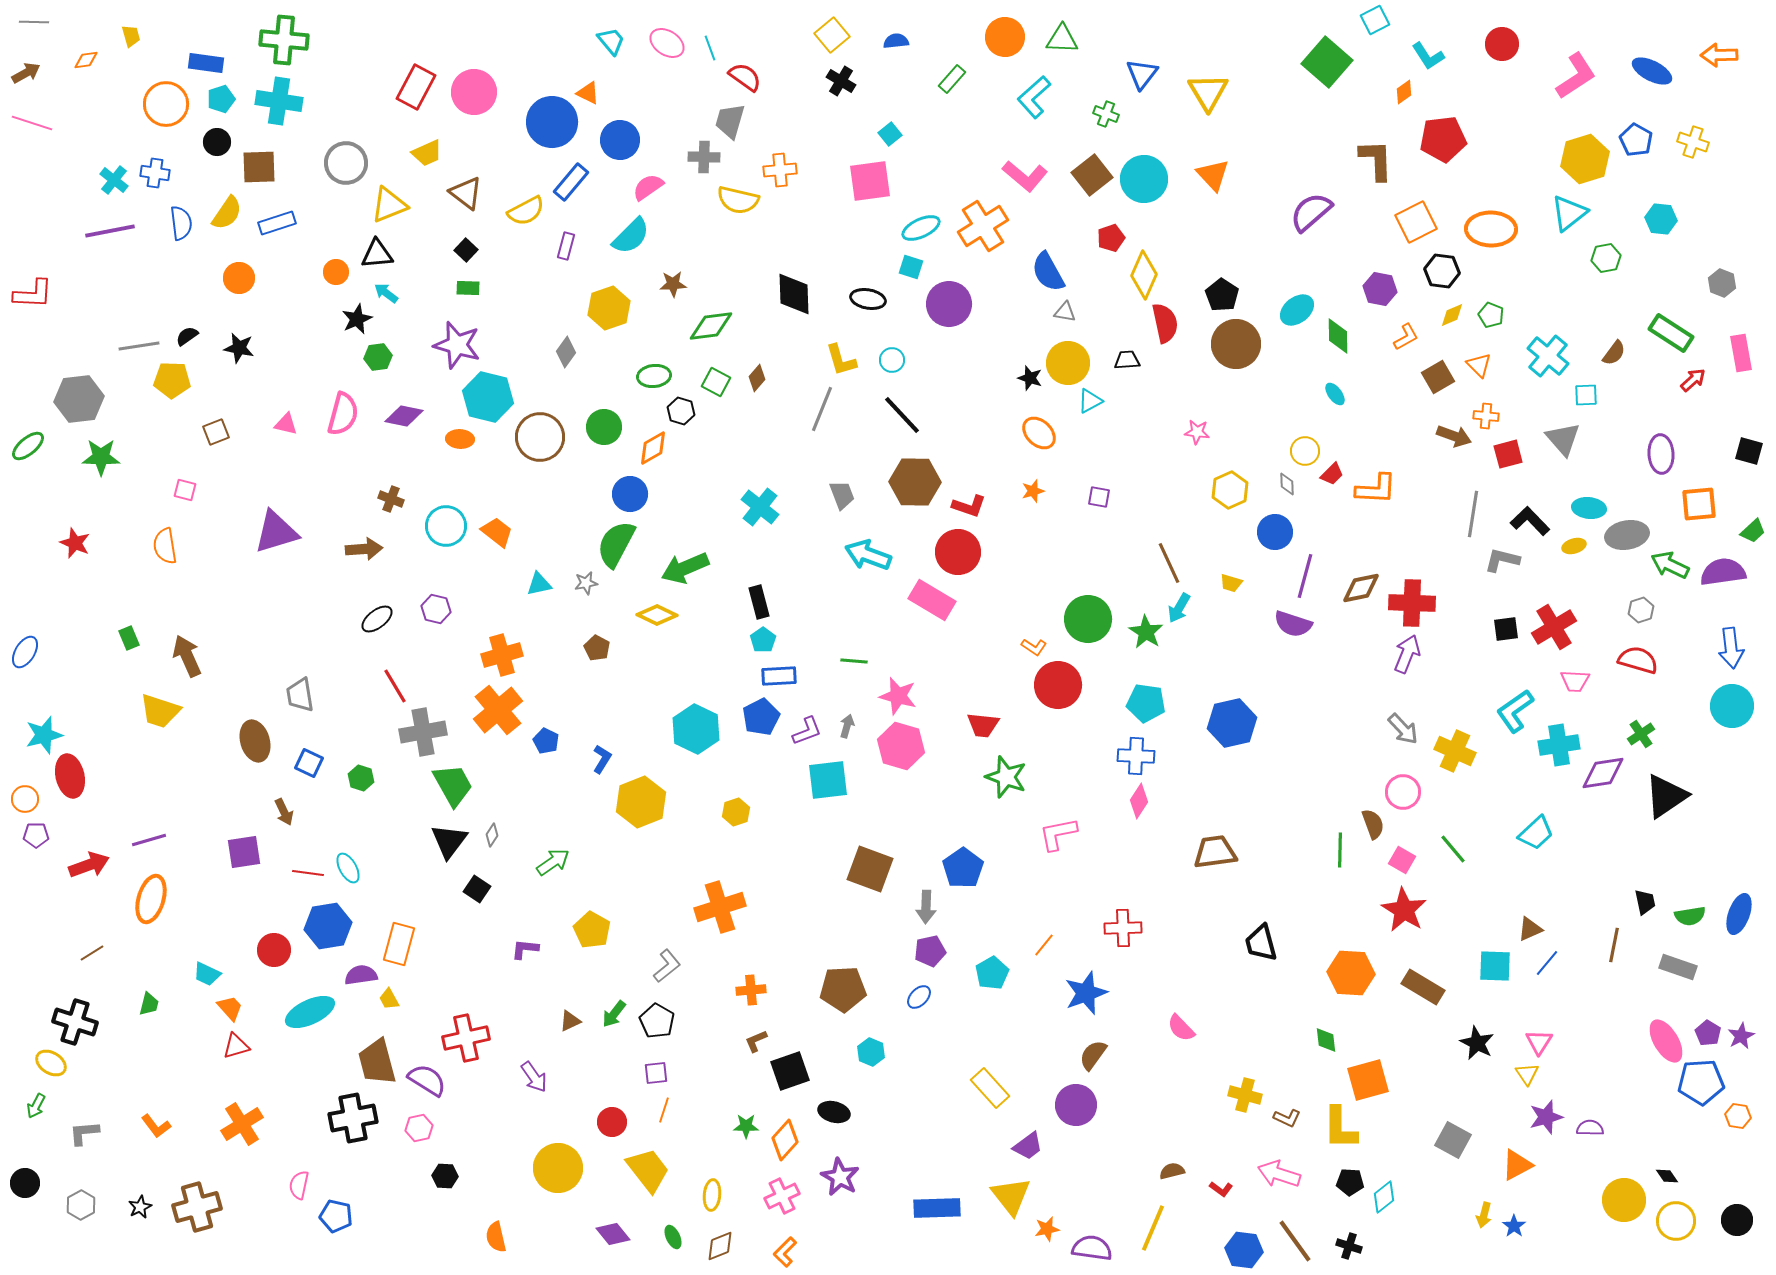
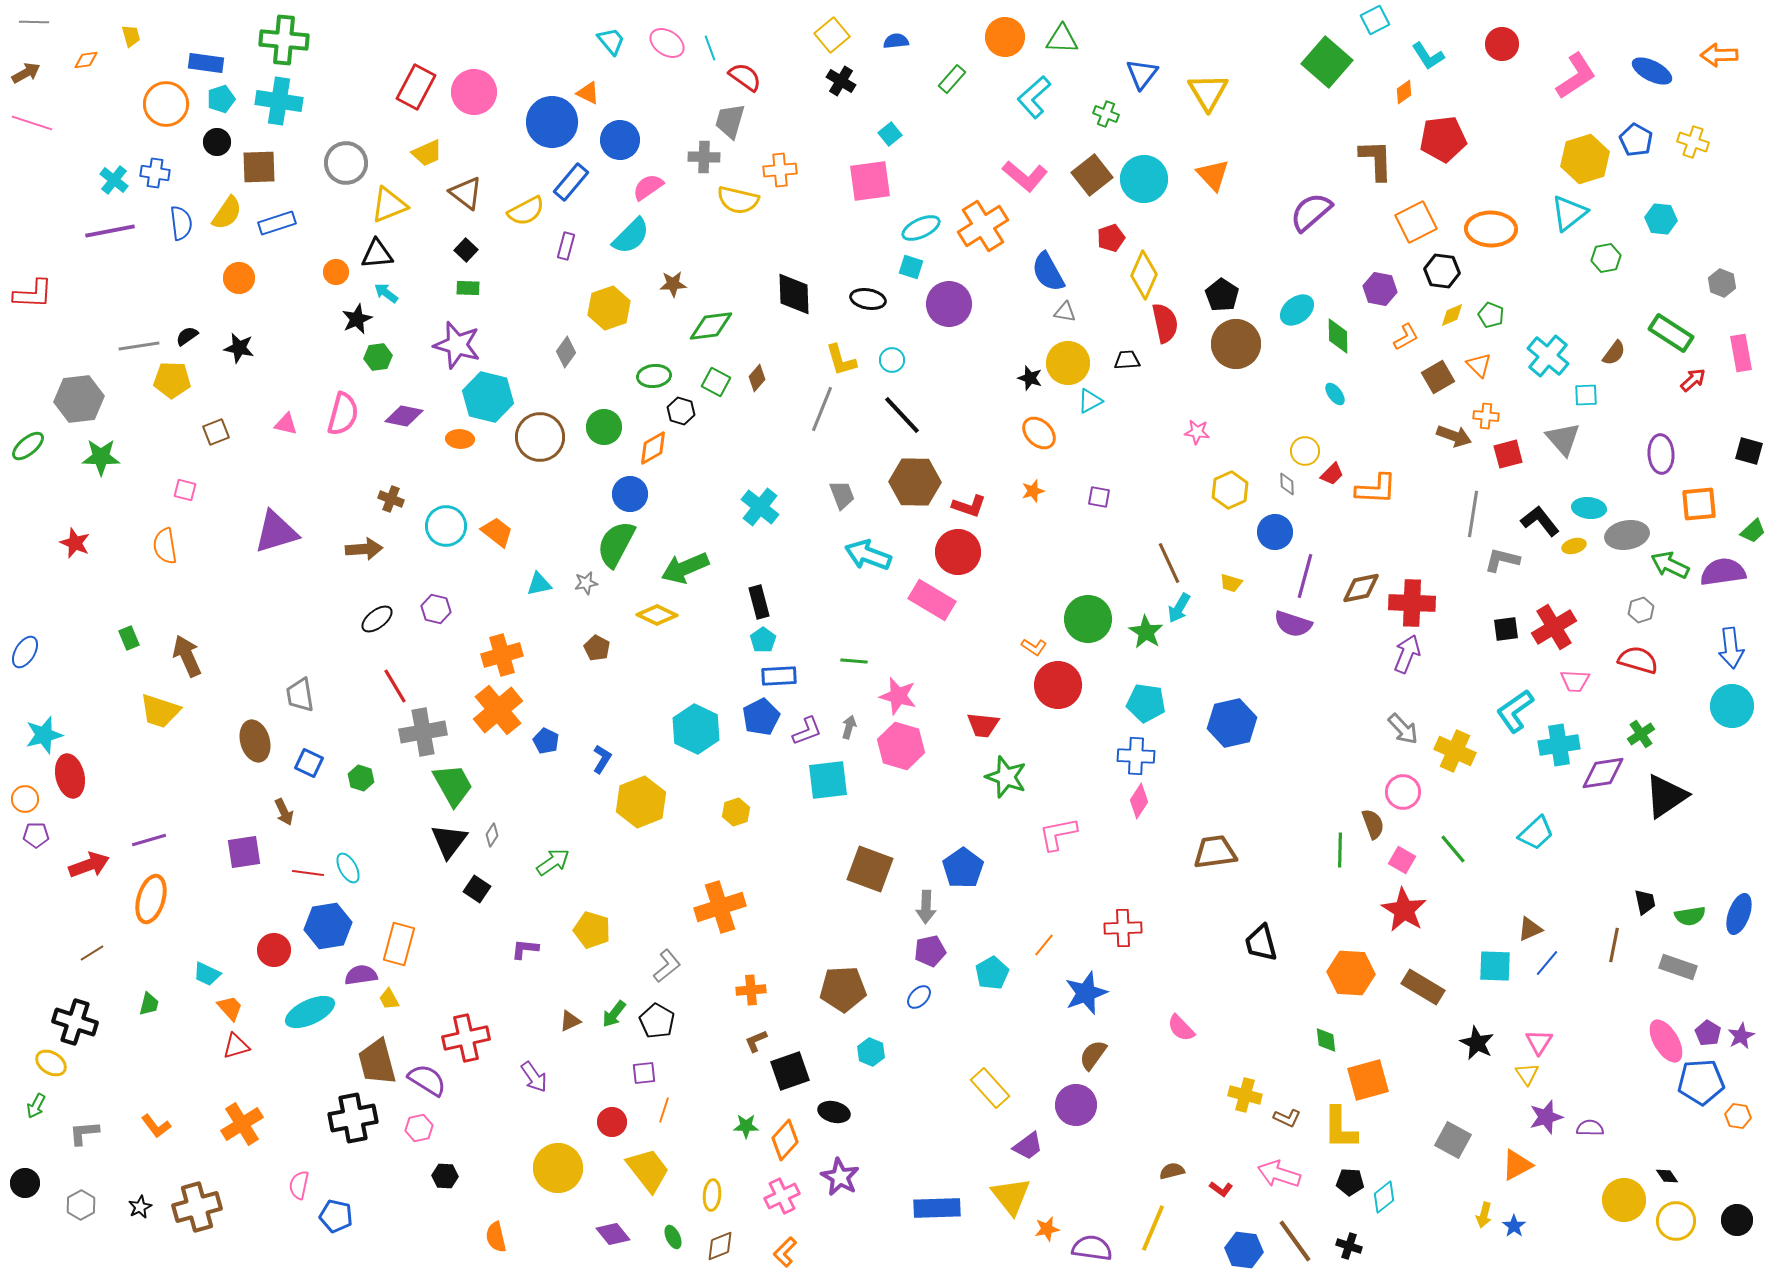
black L-shape at (1530, 521): moved 10 px right; rotated 6 degrees clockwise
gray arrow at (847, 726): moved 2 px right, 1 px down
yellow pentagon at (592, 930): rotated 12 degrees counterclockwise
purple square at (656, 1073): moved 12 px left
